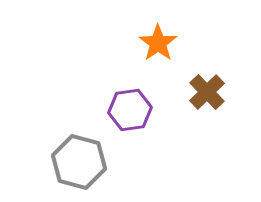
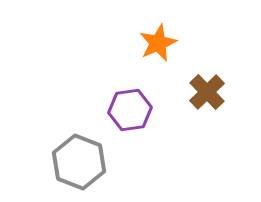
orange star: rotated 12 degrees clockwise
gray hexagon: rotated 6 degrees clockwise
